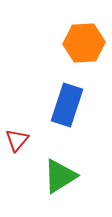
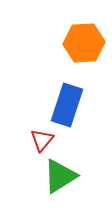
red triangle: moved 25 px right
